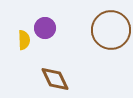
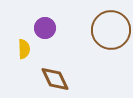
yellow semicircle: moved 9 px down
